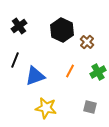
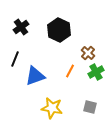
black cross: moved 2 px right, 1 px down
black hexagon: moved 3 px left
brown cross: moved 1 px right, 11 px down
black line: moved 1 px up
green cross: moved 2 px left
yellow star: moved 6 px right
